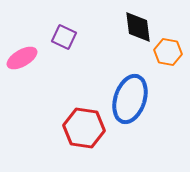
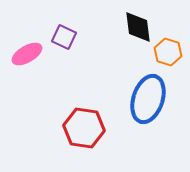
orange hexagon: rotated 8 degrees clockwise
pink ellipse: moved 5 px right, 4 px up
blue ellipse: moved 18 px right
